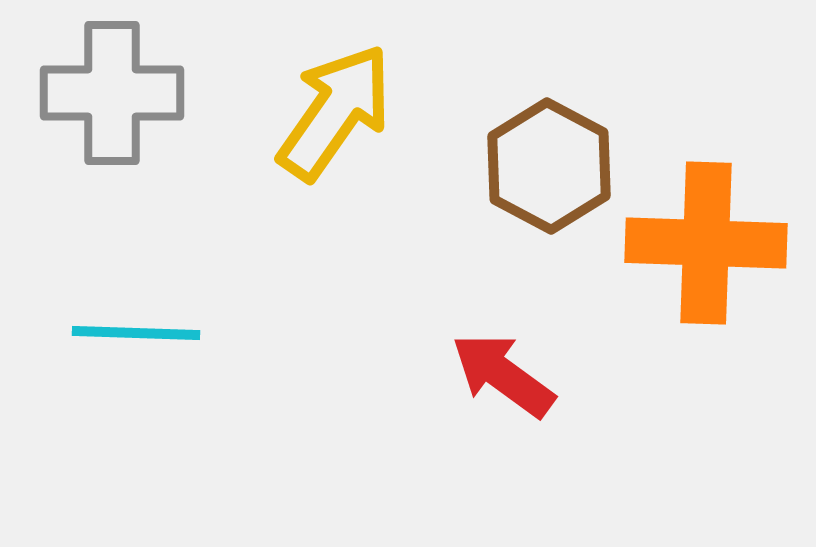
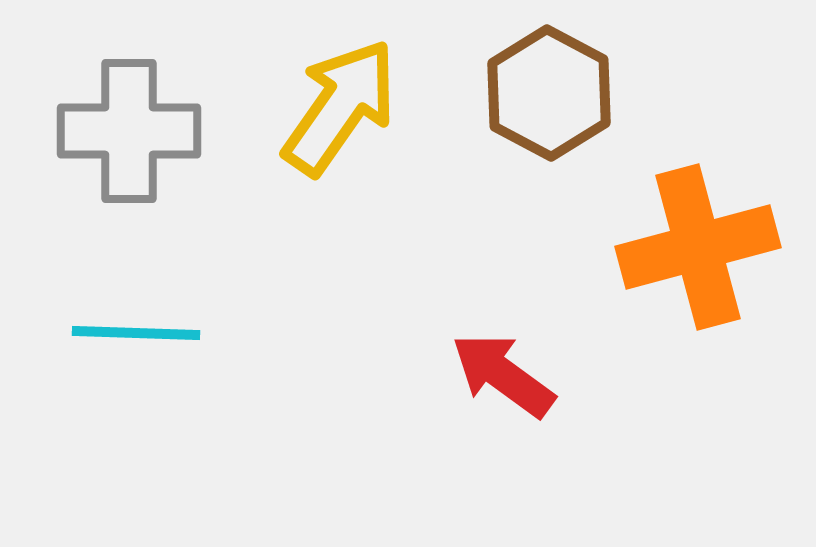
gray cross: moved 17 px right, 38 px down
yellow arrow: moved 5 px right, 5 px up
brown hexagon: moved 73 px up
orange cross: moved 8 px left, 4 px down; rotated 17 degrees counterclockwise
